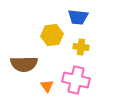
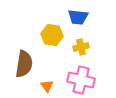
yellow hexagon: rotated 15 degrees clockwise
yellow cross: rotated 21 degrees counterclockwise
brown semicircle: rotated 80 degrees counterclockwise
pink cross: moved 5 px right
